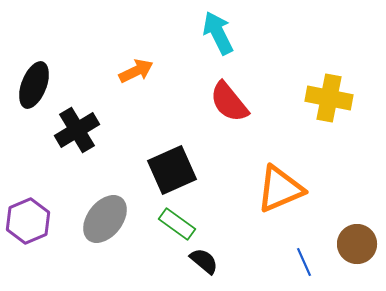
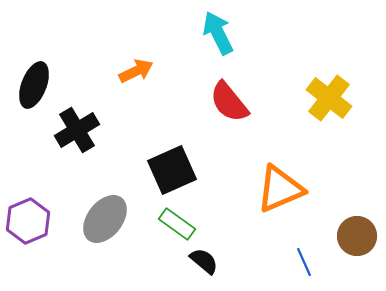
yellow cross: rotated 27 degrees clockwise
brown circle: moved 8 px up
